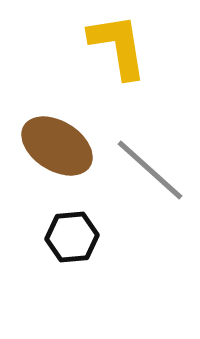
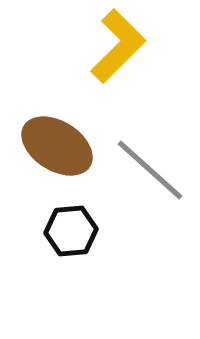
yellow L-shape: rotated 54 degrees clockwise
black hexagon: moved 1 px left, 6 px up
